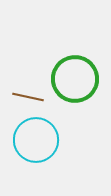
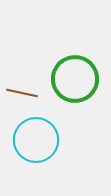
brown line: moved 6 px left, 4 px up
